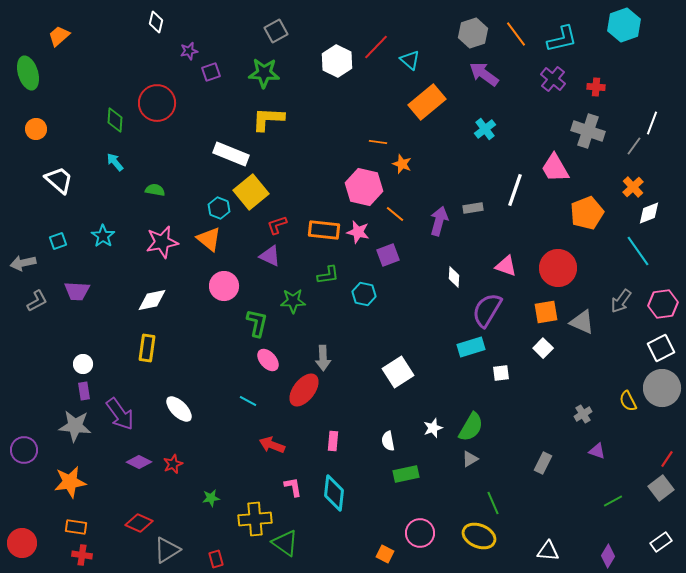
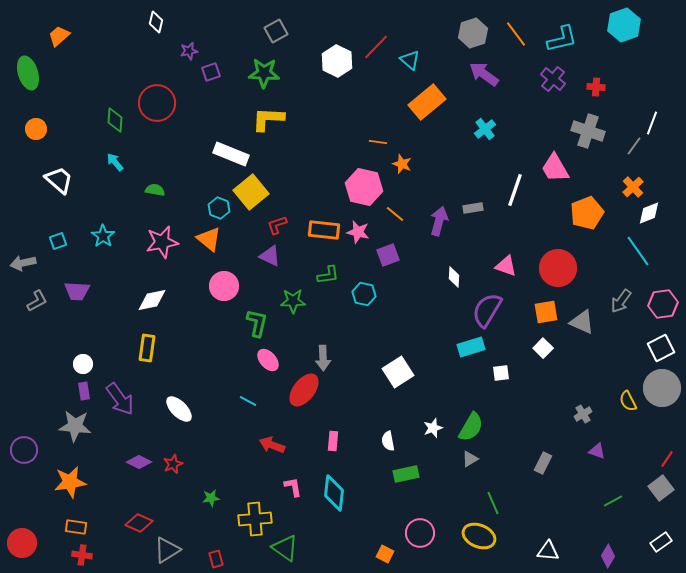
purple arrow at (120, 414): moved 15 px up
green triangle at (285, 543): moved 5 px down
